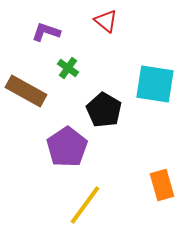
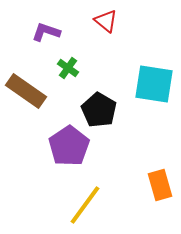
cyan square: moved 1 px left
brown rectangle: rotated 6 degrees clockwise
black pentagon: moved 5 px left
purple pentagon: moved 2 px right, 1 px up
orange rectangle: moved 2 px left
